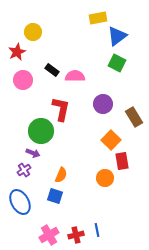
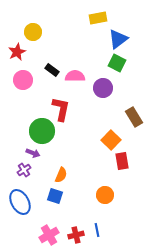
blue triangle: moved 1 px right, 3 px down
purple circle: moved 16 px up
green circle: moved 1 px right
orange circle: moved 17 px down
